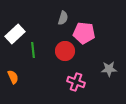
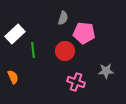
gray star: moved 3 px left, 2 px down
